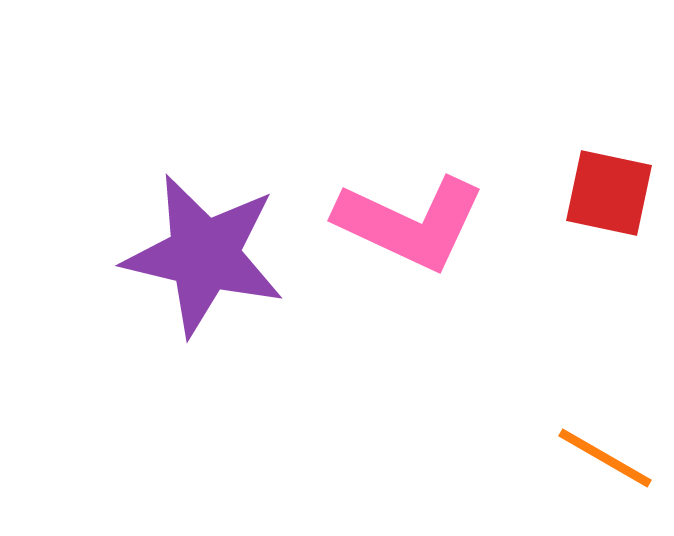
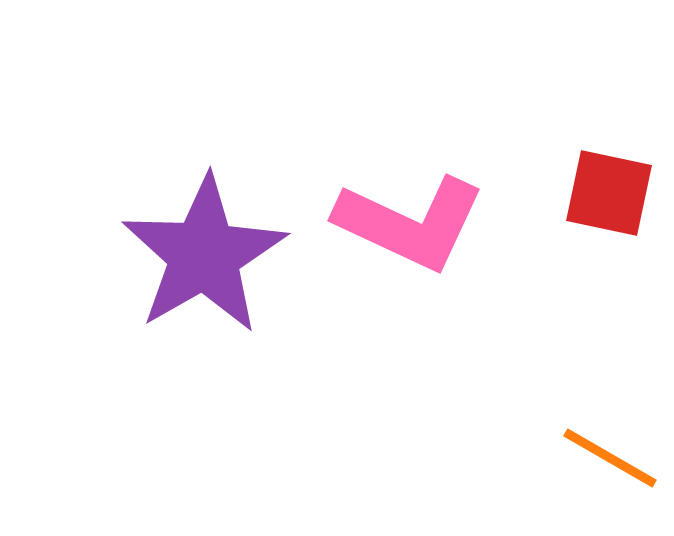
purple star: rotated 29 degrees clockwise
orange line: moved 5 px right
